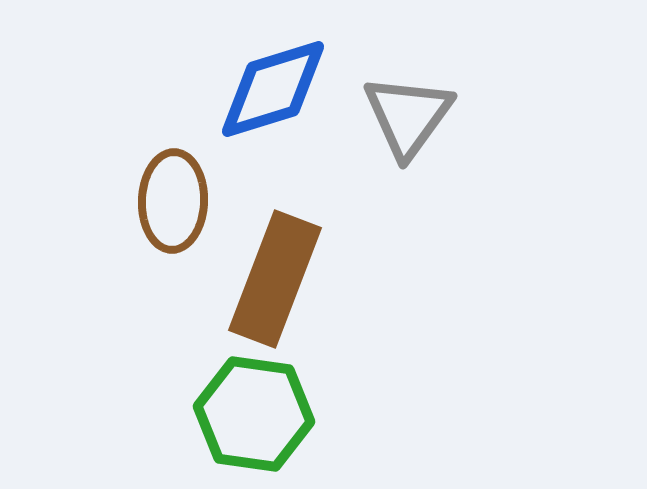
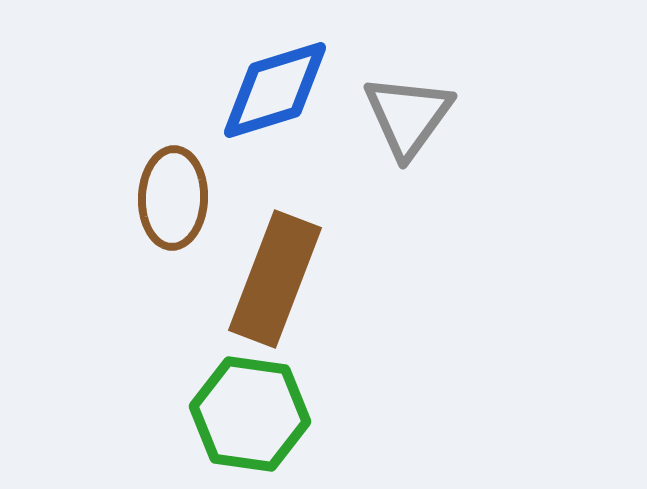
blue diamond: moved 2 px right, 1 px down
brown ellipse: moved 3 px up
green hexagon: moved 4 px left
